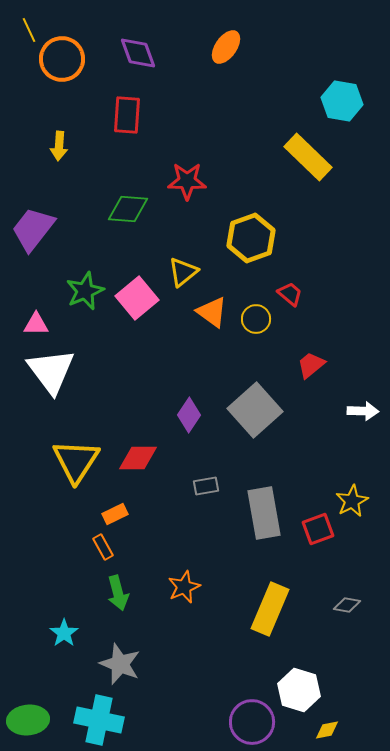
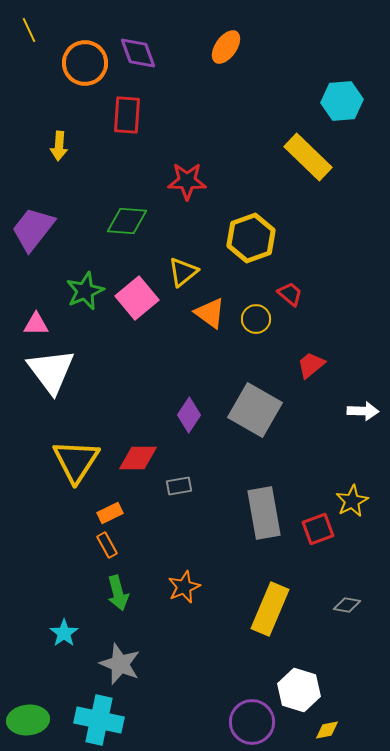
orange circle at (62, 59): moved 23 px right, 4 px down
cyan hexagon at (342, 101): rotated 15 degrees counterclockwise
green diamond at (128, 209): moved 1 px left, 12 px down
orange triangle at (212, 312): moved 2 px left, 1 px down
gray square at (255, 410): rotated 18 degrees counterclockwise
gray rectangle at (206, 486): moved 27 px left
orange rectangle at (115, 514): moved 5 px left, 1 px up
orange rectangle at (103, 547): moved 4 px right, 2 px up
